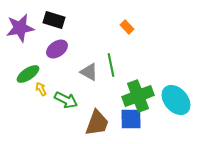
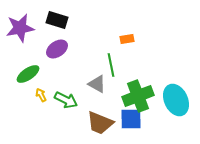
black rectangle: moved 3 px right
orange rectangle: moved 12 px down; rotated 56 degrees counterclockwise
gray triangle: moved 8 px right, 12 px down
yellow arrow: moved 6 px down
cyan ellipse: rotated 16 degrees clockwise
brown trapezoid: moved 3 px right; rotated 92 degrees clockwise
